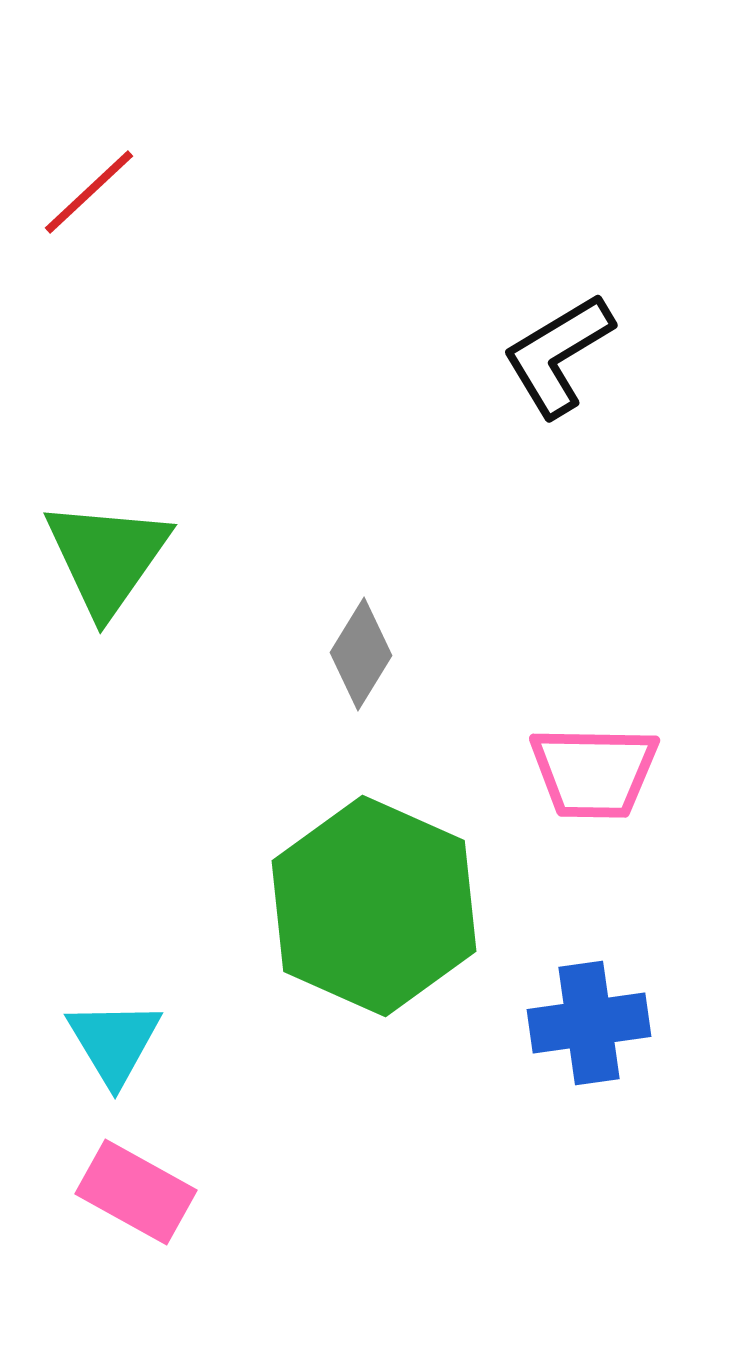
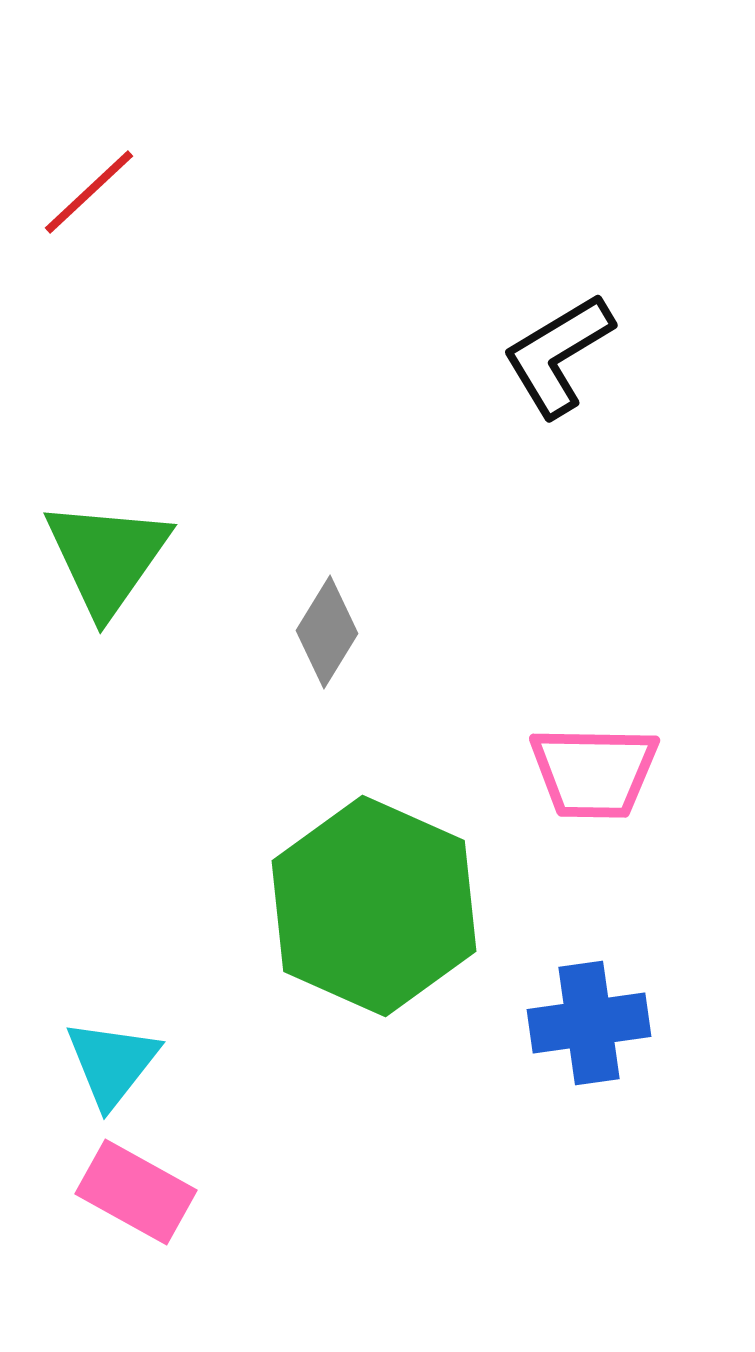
gray diamond: moved 34 px left, 22 px up
cyan triangle: moved 2 px left, 21 px down; rotated 9 degrees clockwise
